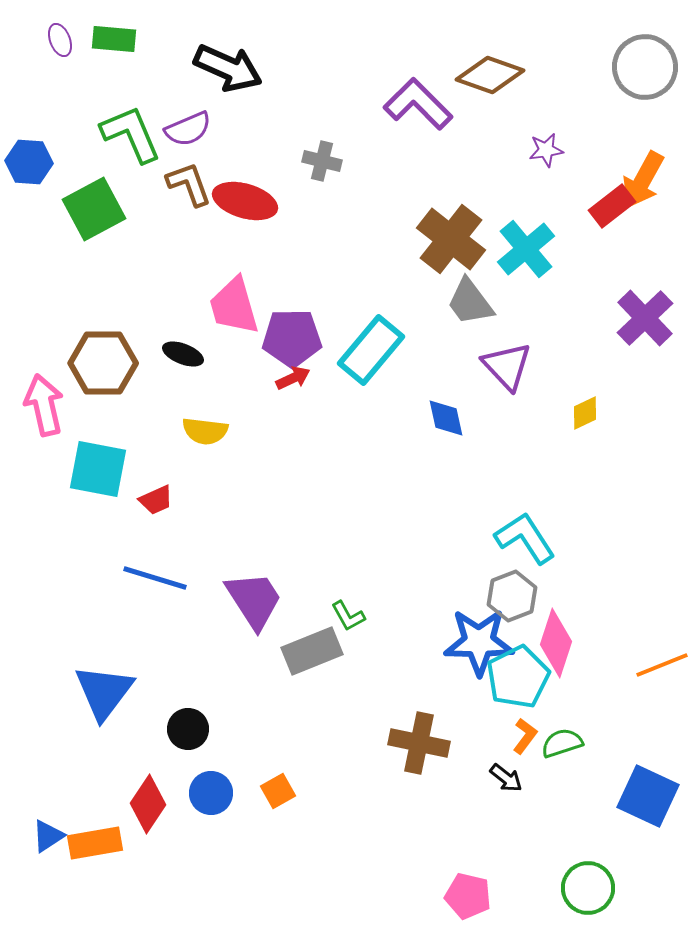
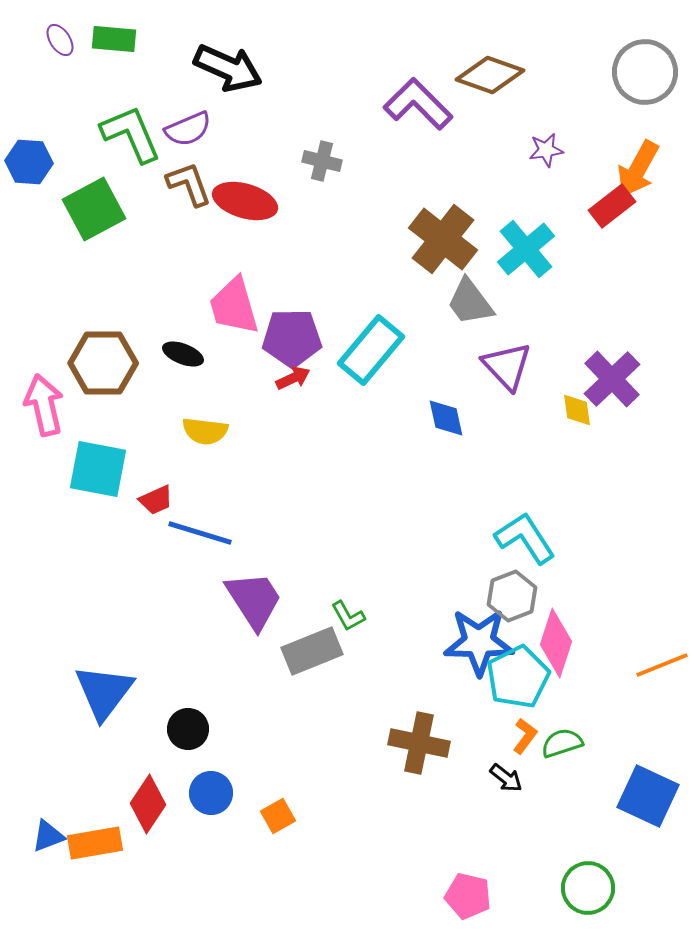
purple ellipse at (60, 40): rotated 12 degrees counterclockwise
gray circle at (645, 67): moved 5 px down
orange arrow at (643, 180): moved 5 px left, 11 px up
brown cross at (451, 239): moved 8 px left
purple cross at (645, 318): moved 33 px left, 61 px down
yellow diamond at (585, 413): moved 8 px left, 3 px up; rotated 72 degrees counterclockwise
blue line at (155, 578): moved 45 px right, 45 px up
orange square at (278, 791): moved 25 px down
blue triangle at (48, 836): rotated 12 degrees clockwise
